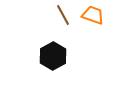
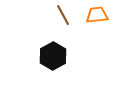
orange trapezoid: moved 4 px right; rotated 25 degrees counterclockwise
